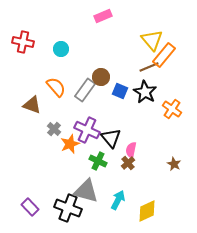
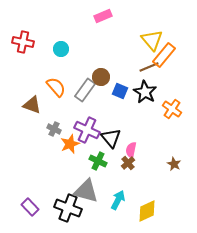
gray cross: rotated 16 degrees counterclockwise
